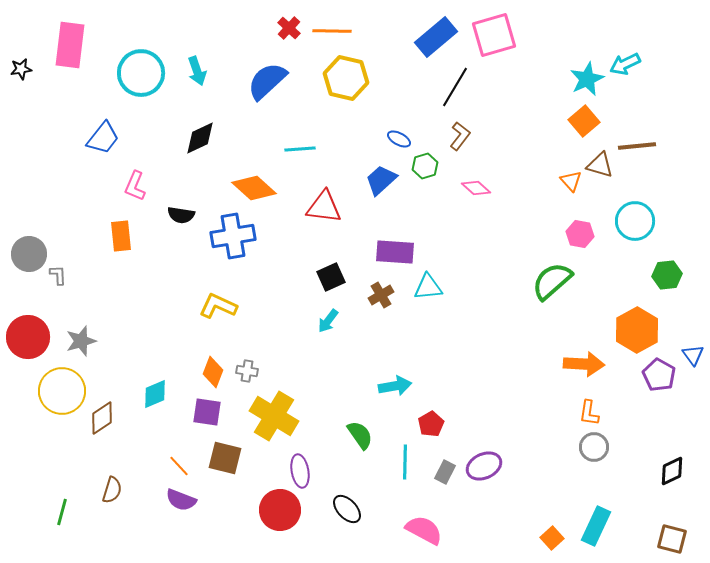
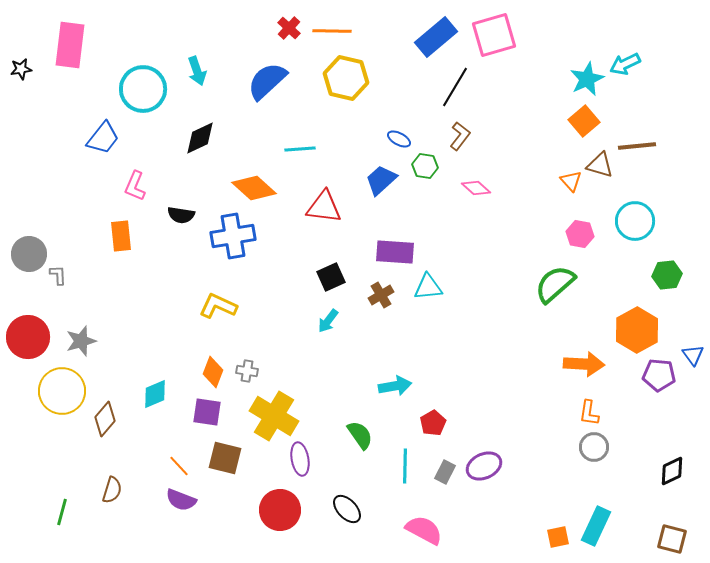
cyan circle at (141, 73): moved 2 px right, 16 px down
green hexagon at (425, 166): rotated 25 degrees clockwise
green semicircle at (552, 281): moved 3 px right, 3 px down
purple pentagon at (659, 375): rotated 24 degrees counterclockwise
brown diamond at (102, 418): moved 3 px right, 1 px down; rotated 16 degrees counterclockwise
red pentagon at (431, 424): moved 2 px right, 1 px up
cyan line at (405, 462): moved 4 px down
purple ellipse at (300, 471): moved 12 px up
orange square at (552, 538): moved 6 px right, 1 px up; rotated 30 degrees clockwise
